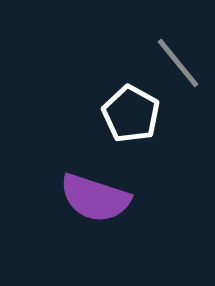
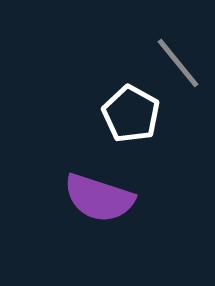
purple semicircle: moved 4 px right
